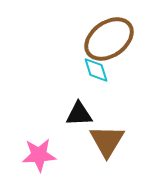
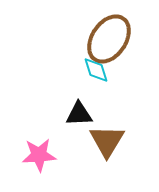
brown ellipse: rotated 21 degrees counterclockwise
